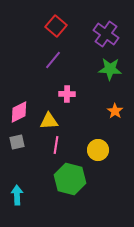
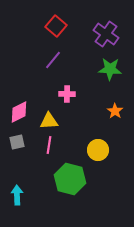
pink line: moved 7 px left
